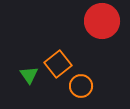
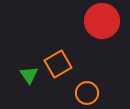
orange square: rotated 8 degrees clockwise
orange circle: moved 6 px right, 7 px down
